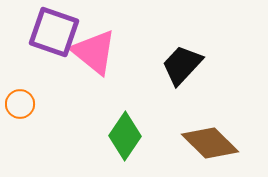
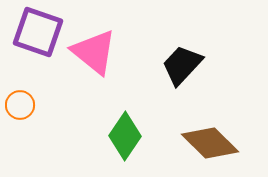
purple square: moved 16 px left
orange circle: moved 1 px down
